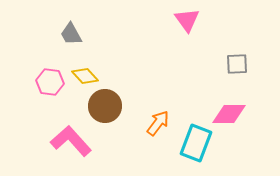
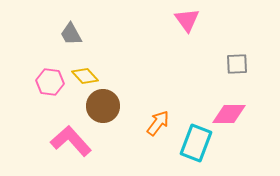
brown circle: moved 2 px left
